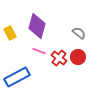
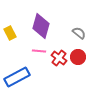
purple diamond: moved 4 px right
pink line: rotated 16 degrees counterclockwise
